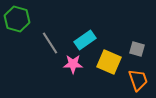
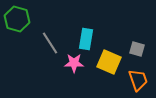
cyan rectangle: moved 1 px right, 1 px up; rotated 45 degrees counterclockwise
pink star: moved 1 px right, 1 px up
